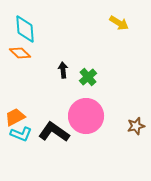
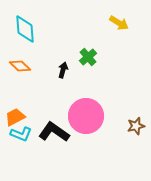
orange diamond: moved 13 px down
black arrow: rotated 21 degrees clockwise
green cross: moved 20 px up
